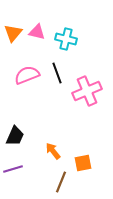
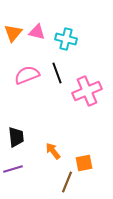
black trapezoid: moved 1 px right, 1 px down; rotated 30 degrees counterclockwise
orange square: moved 1 px right
brown line: moved 6 px right
